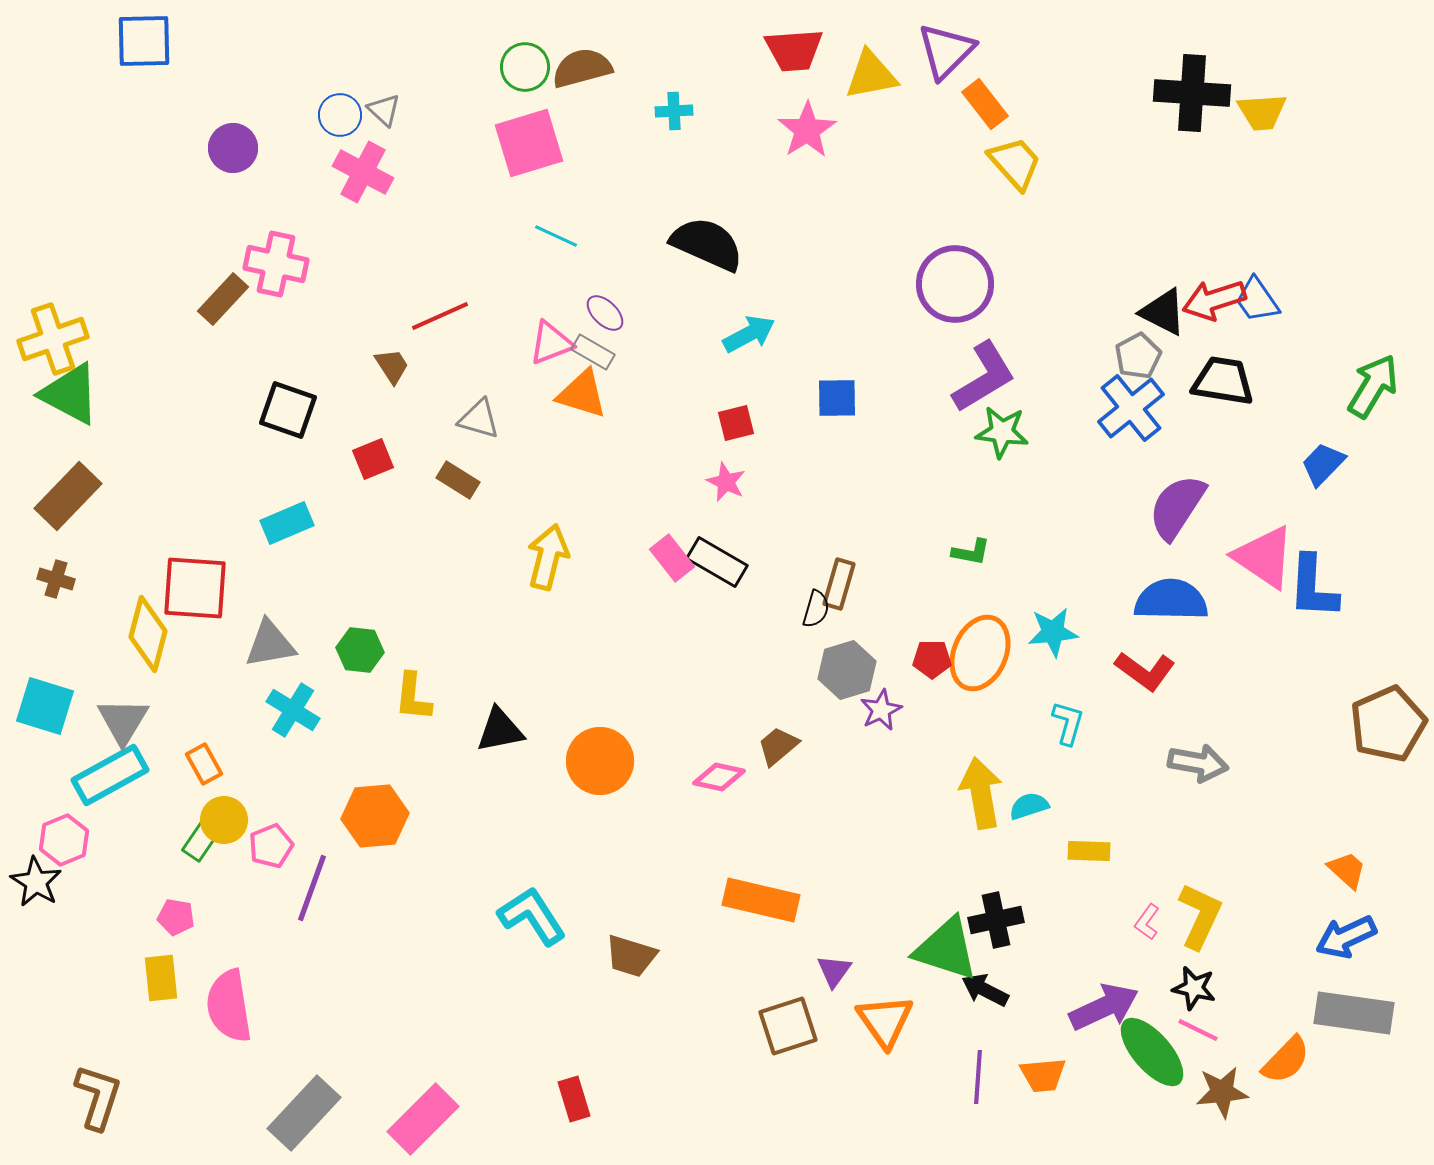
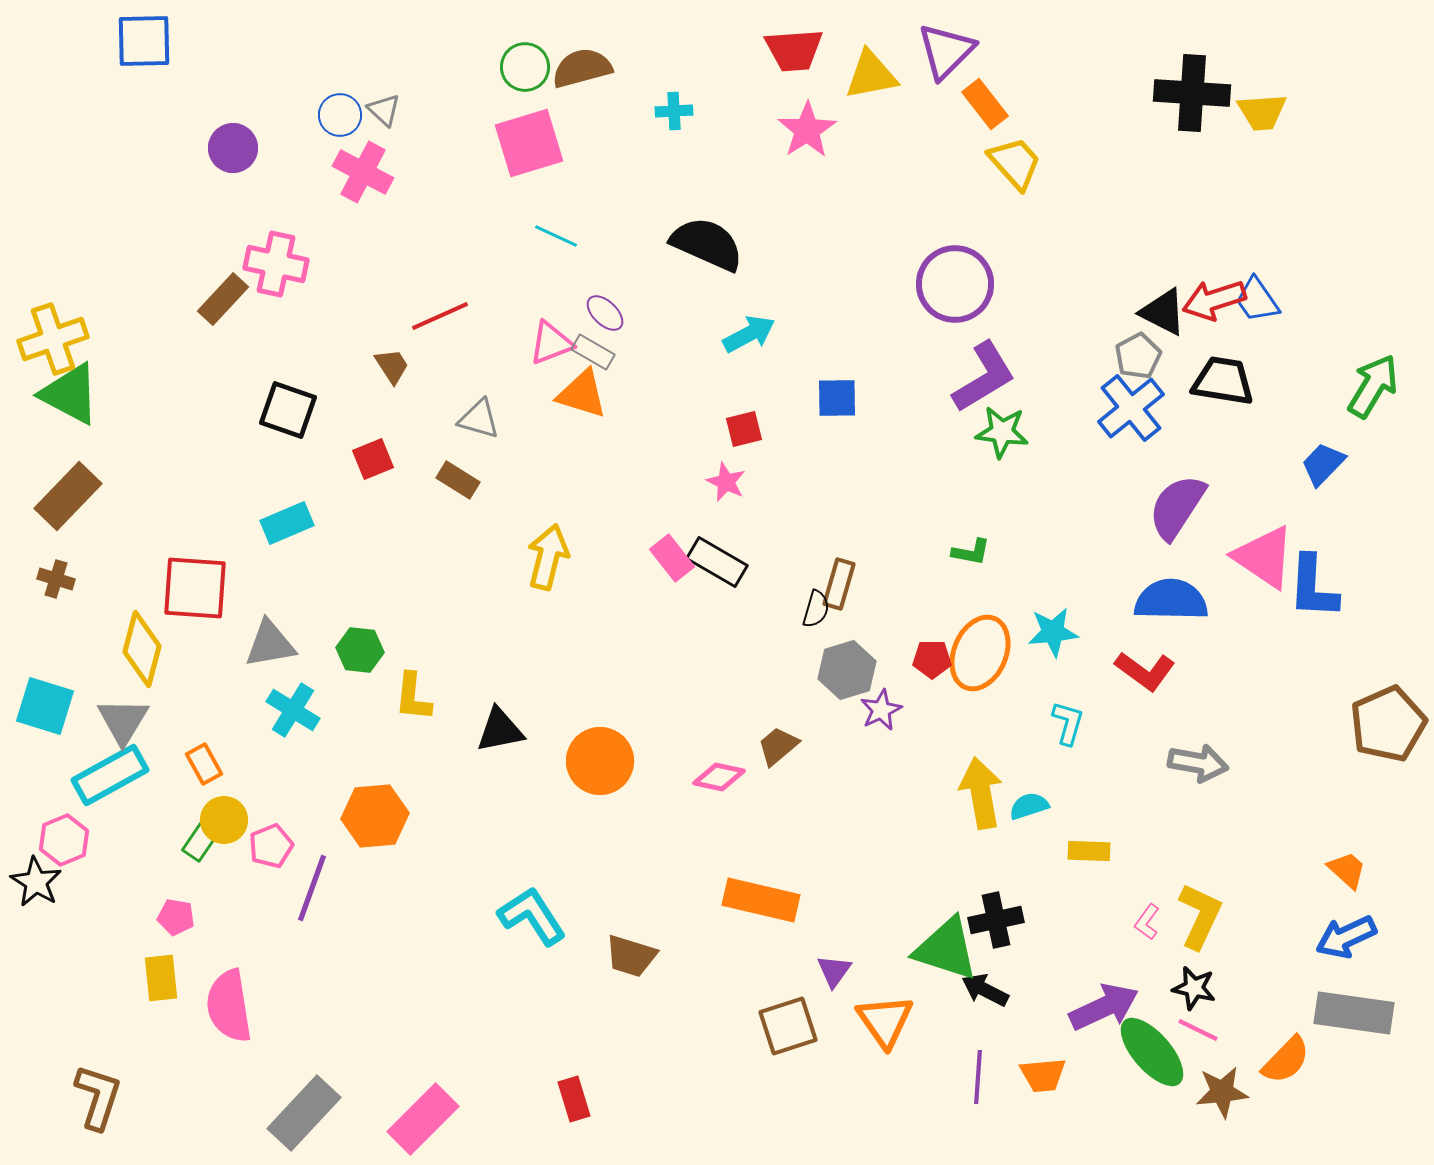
red square at (736, 423): moved 8 px right, 6 px down
yellow diamond at (148, 634): moved 6 px left, 15 px down
